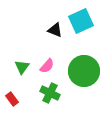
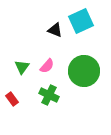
green cross: moved 1 px left, 2 px down
